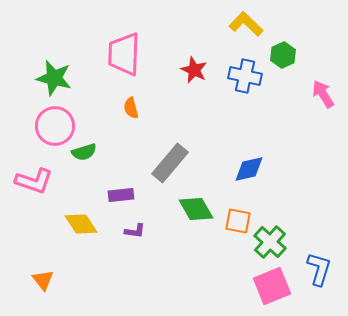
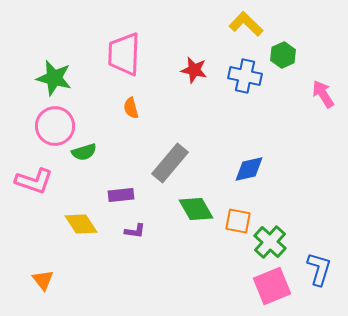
red star: rotated 12 degrees counterclockwise
